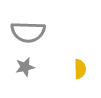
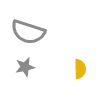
gray semicircle: rotated 16 degrees clockwise
